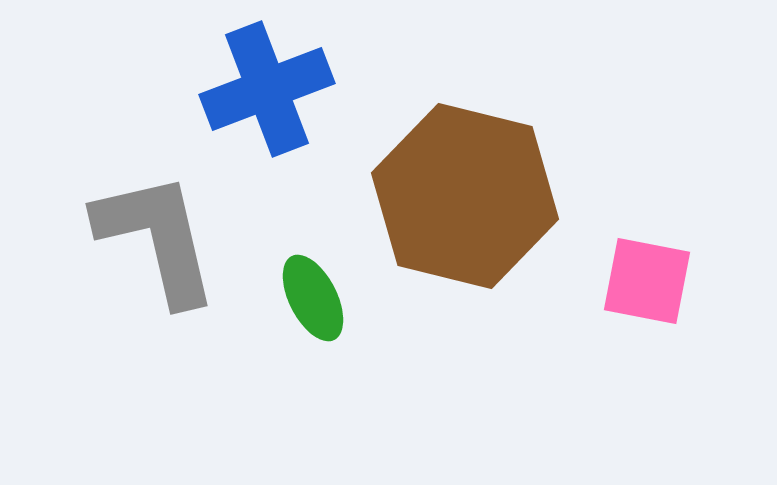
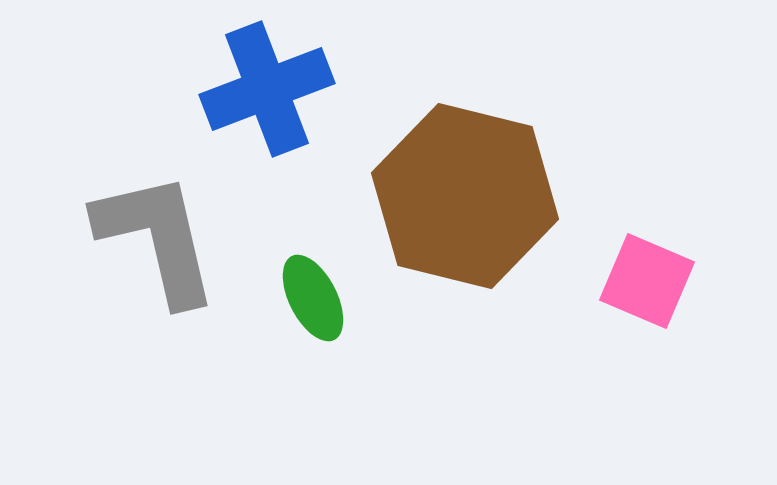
pink square: rotated 12 degrees clockwise
